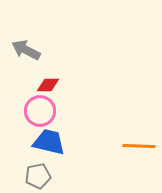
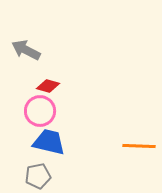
red diamond: moved 1 px down; rotated 15 degrees clockwise
